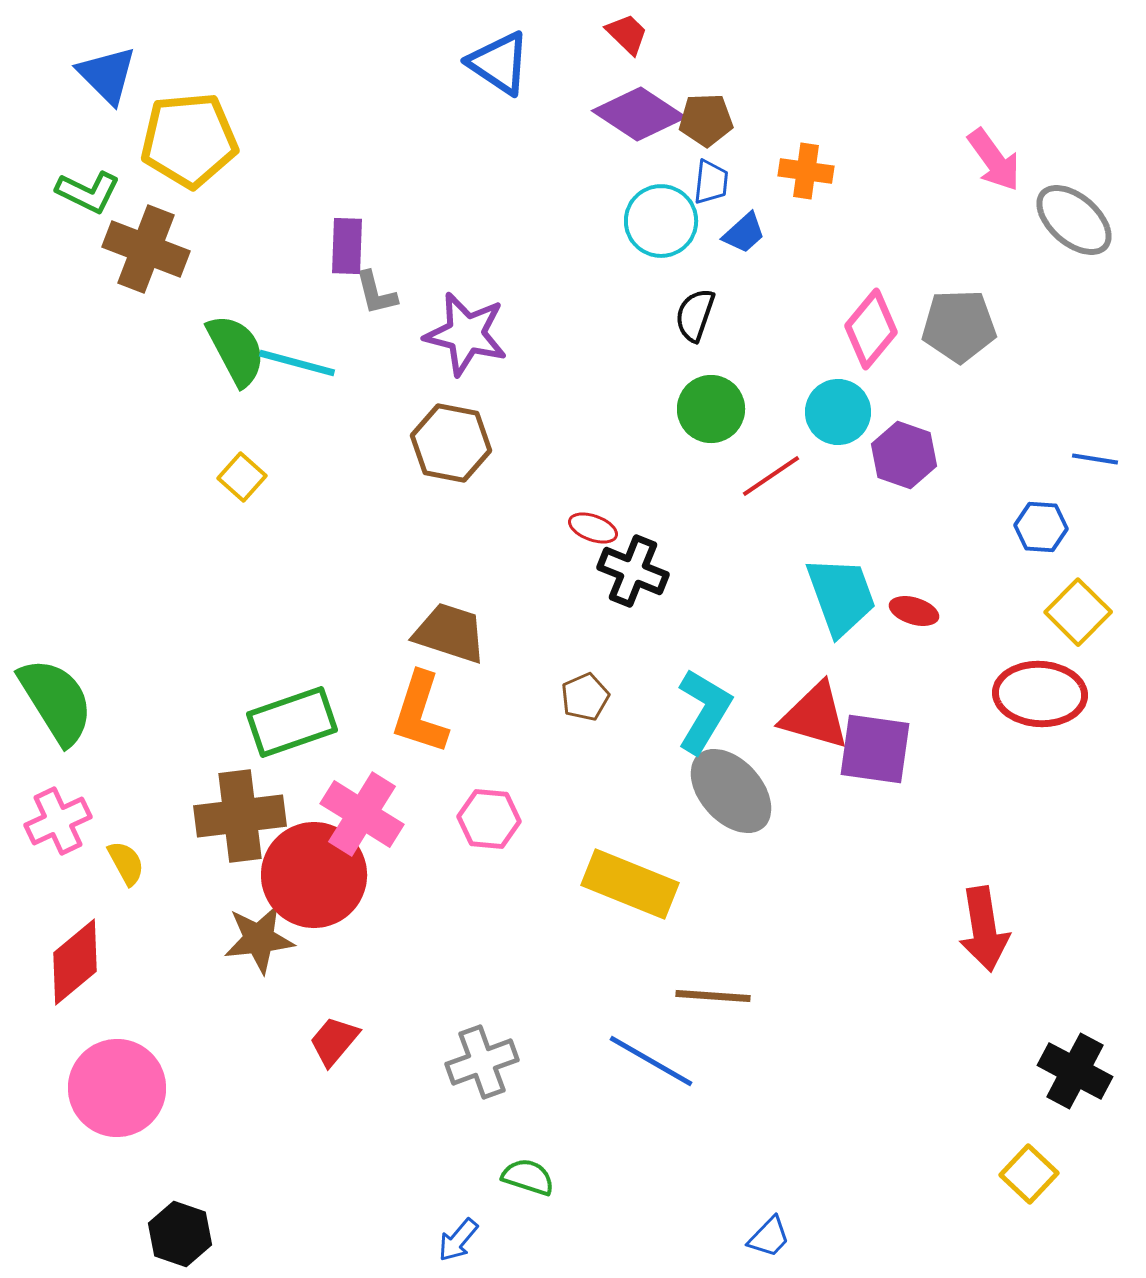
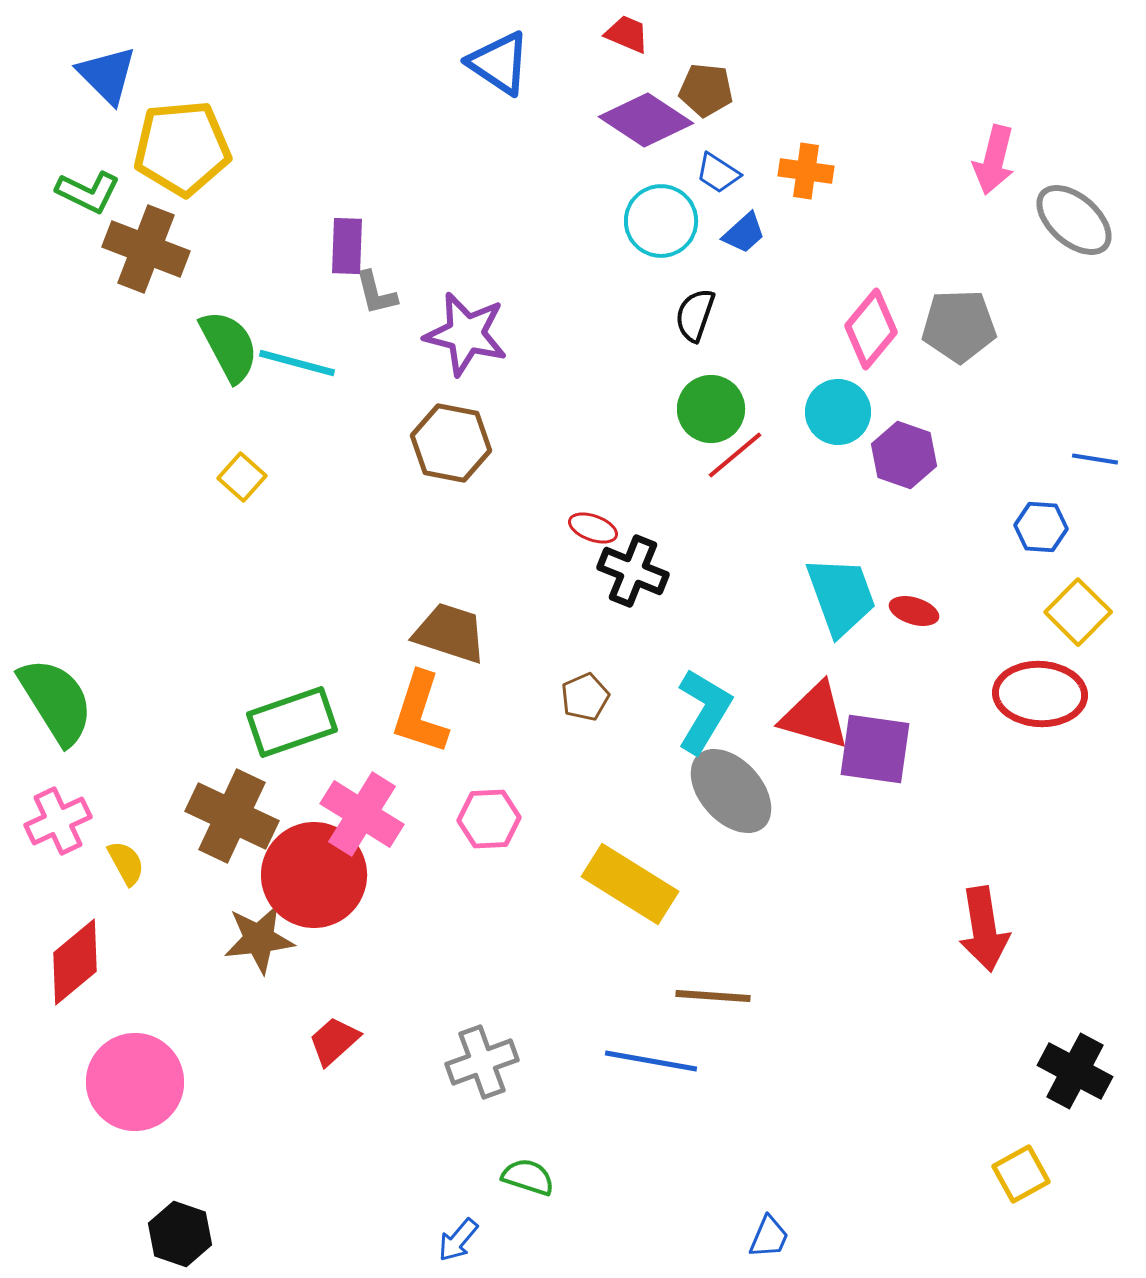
red trapezoid at (627, 34): rotated 21 degrees counterclockwise
purple diamond at (639, 114): moved 7 px right, 6 px down
brown pentagon at (706, 120): moved 30 px up; rotated 8 degrees clockwise
yellow pentagon at (189, 140): moved 7 px left, 8 px down
pink arrow at (994, 160): rotated 50 degrees clockwise
blue trapezoid at (711, 182): moved 7 px right, 9 px up; rotated 117 degrees clockwise
green semicircle at (236, 350): moved 7 px left, 4 px up
red line at (771, 476): moved 36 px left, 21 px up; rotated 6 degrees counterclockwise
brown cross at (240, 816): moved 8 px left; rotated 32 degrees clockwise
pink hexagon at (489, 819): rotated 8 degrees counterclockwise
yellow rectangle at (630, 884): rotated 10 degrees clockwise
red trapezoid at (334, 1041): rotated 8 degrees clockwise
blue line at (651, 1061): rotated 20 degrees counterclockwise
pink circle at (117, 1088): moved 18 px right, 6 px up
yellow square at (1029, 1174): moved 8 px left; rotated 18 degrees clockwise
blue trapezoid at (769, 1237): rotated 21 degrees counterclockwise
